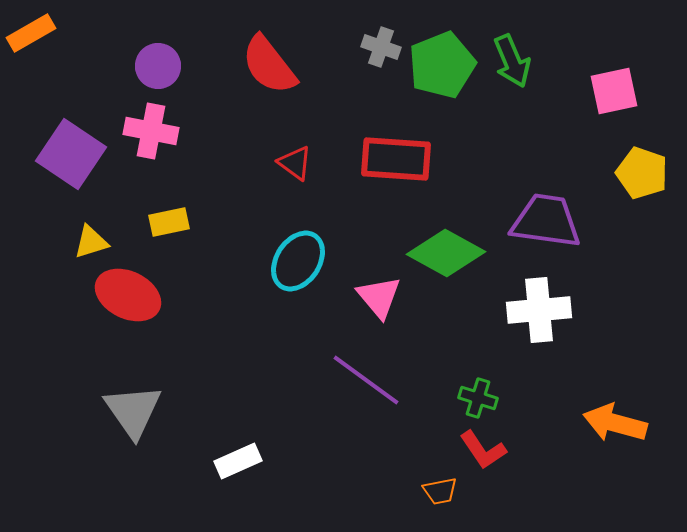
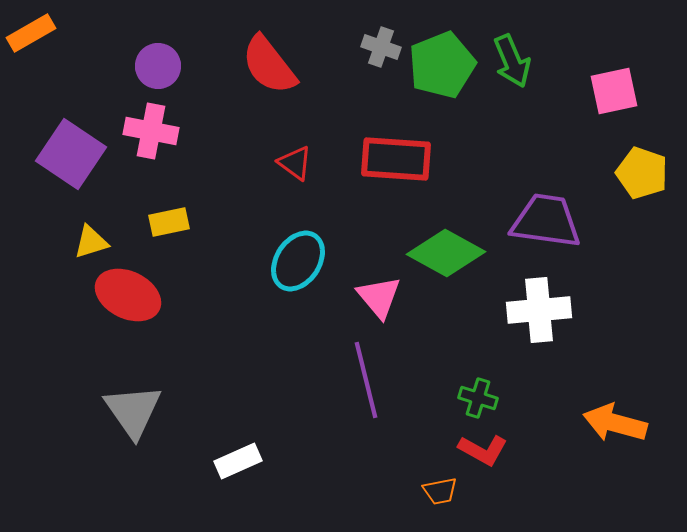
purple line: rotated 40 degrees clockwise
red L-shape: rotated 27 degrees counterclockwise
